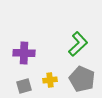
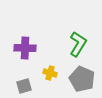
green L-shape: rotated 15 degrees counterclockwise
purple cross: moved 1 px right, 5 px up
yellow cross: moved 7 px up; rotated 24 degrees clockwise
